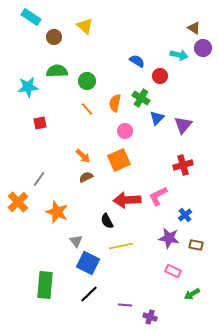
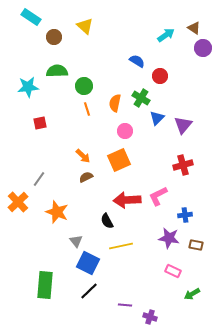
cyan arrow: moved 13 px left, 20 px up; rotated 48 degrees counterclockwise
green circle: moved 3 px left, 5 px down
orange line: rotated 24 degrees clockwise
blue cross: rotated 32 degrees clockwise
black line: moved 3 px up
